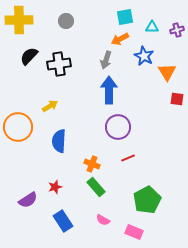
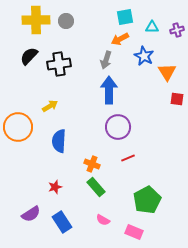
yellow cross: moved 17 px right
purple semicircle: moved 3 px right, 14 px down
blue rectangle: moved 1 px left, 1 px down
